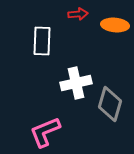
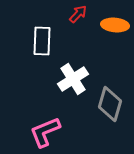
red arrow: rotated 42 degrees counterclockwise
white cross: moved 3 px left, 4 px up; rotated 20 degrees counterclockwise
